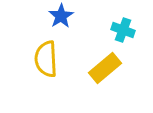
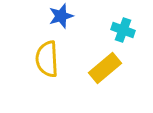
blue star: rotated 15 degrees clockwise
yellow semicircle: moved 1 px right
